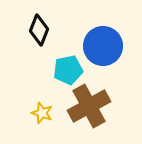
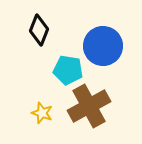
cyan pentagon: rotated 20 degrees clockwise
